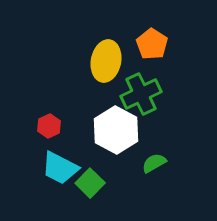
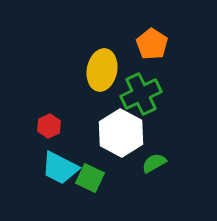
yellow ellipse: moved 4 px left, 9 px down
white hexagon: moved 5 px right, 3 px down
green square: moved 5 px up; rotated 20 degrees counterclockwise
